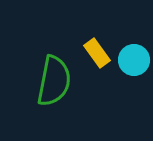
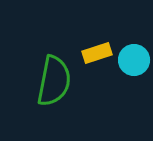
yellow rectangle: rotated 72 degrees counterclockwise
